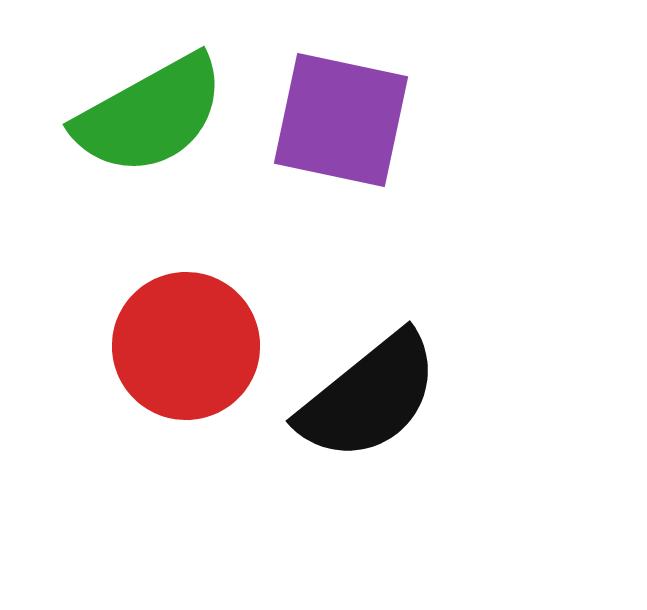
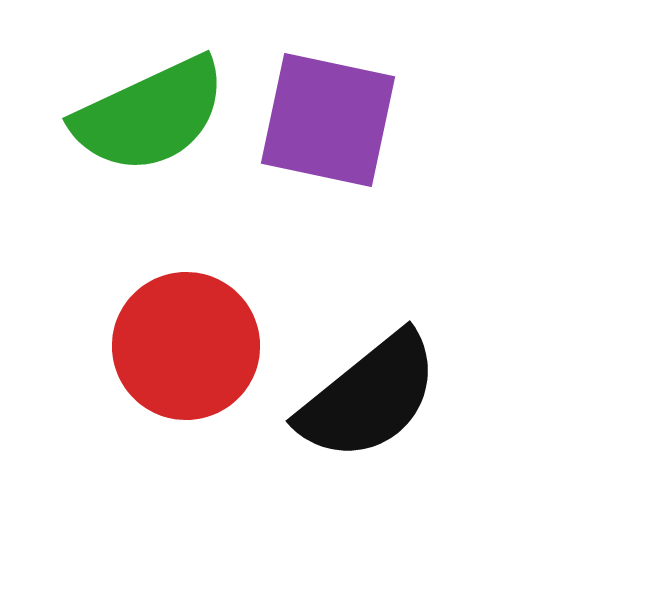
green semicircle: rotated 4 degrees clockwise
purple square: moved 13 px left
